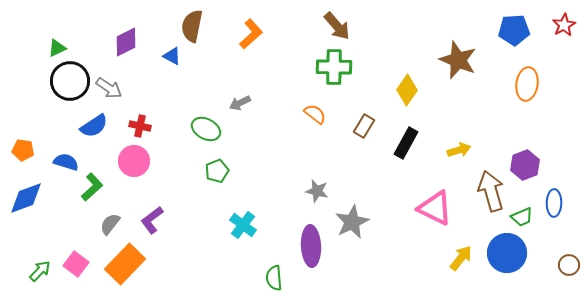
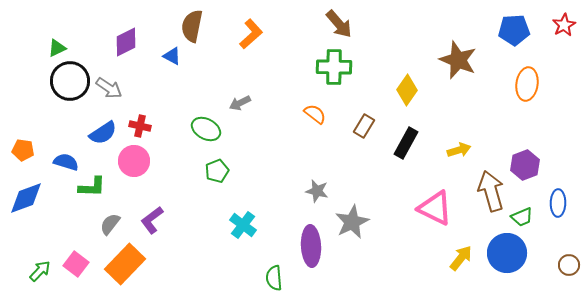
brown arrow at (337, 26): moved 2 px right, 2 px up
blue semicircle at (94, 126): moved 9 px right, 7 px down
green L-shape at (92, 187): rotated 44 degrees clockwise
blue ellipse at (554, 203): moved 4 px right
